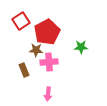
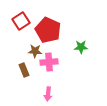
red pentagon: moved 1 px right, 2 px up; rotated 20 degrees counterclockwise
brown star: moved 1 px left, 1 px down
